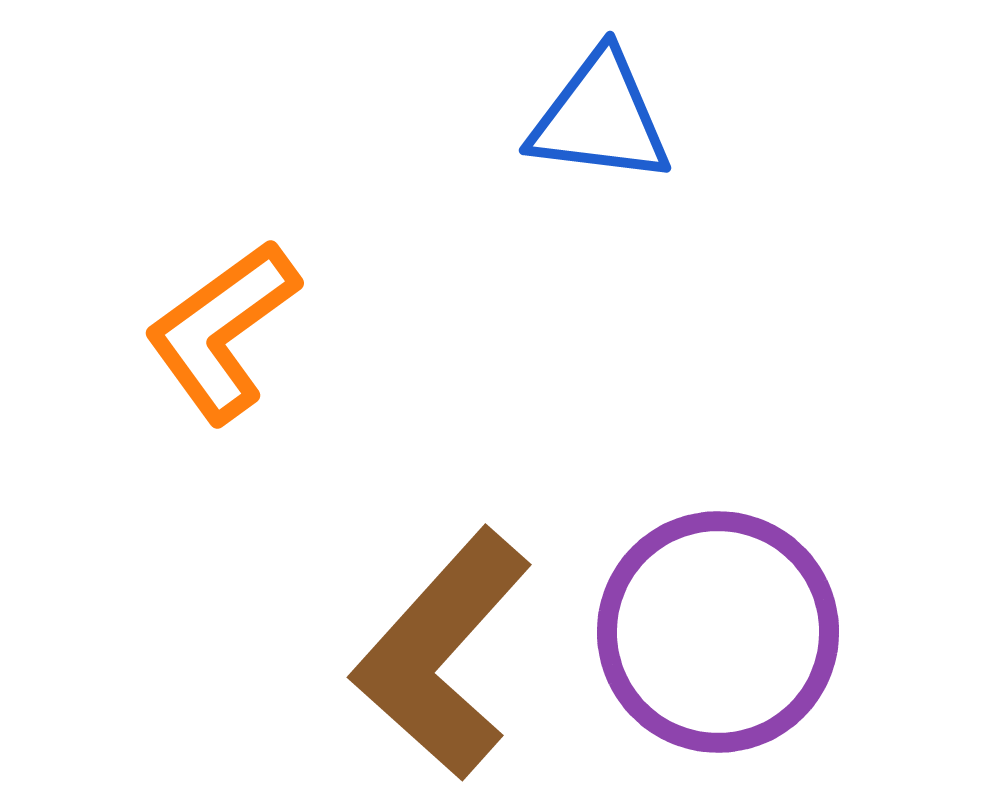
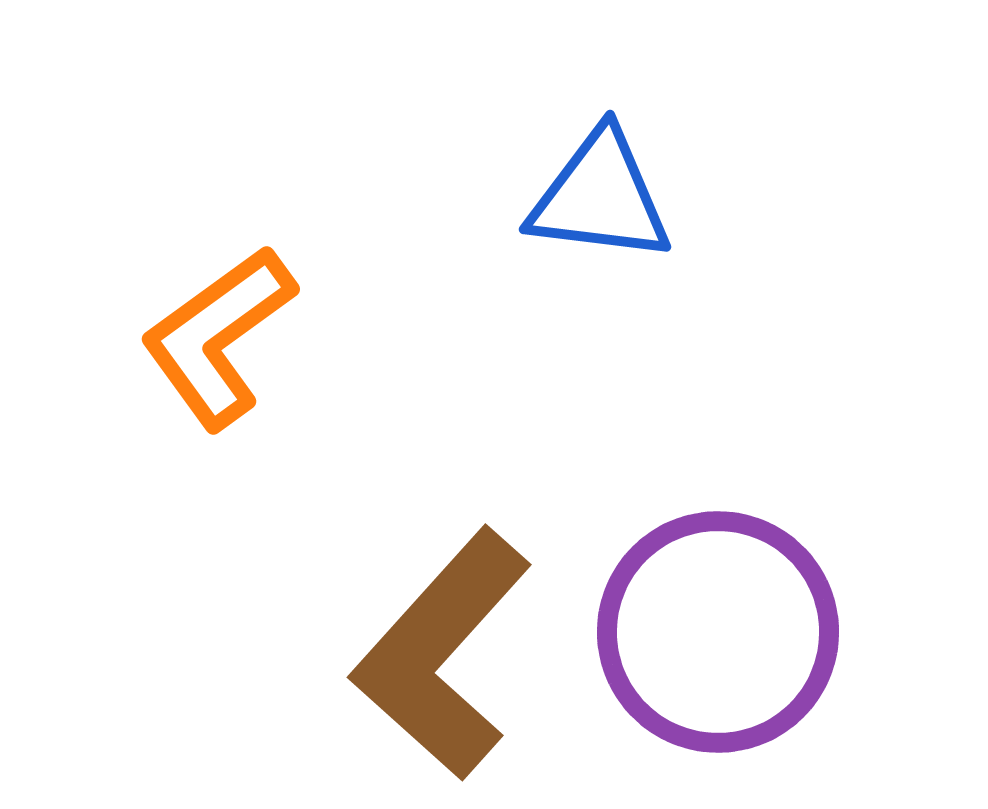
blue triangle: moved 79 px down
orange L-shape: moved 4 px left, 6 px down
